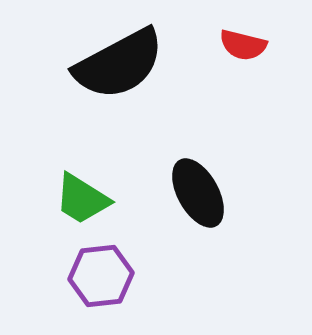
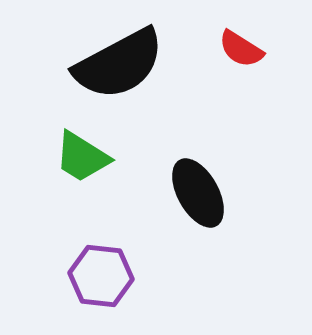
red semicircle: moved 2 px left, 4 px down; rotated 18 degrees clockwise
green trapezoid: moved 42 px up
purple hexagon: rotated 12 degrees clockwise
